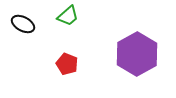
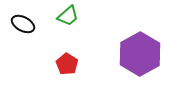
purple hexagon: moved 3 px right
red pentagon: rotated 10 degrees clockwise
